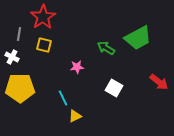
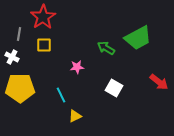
yellow square: rotated 14 degrees counterclockwise
cyan line: moved 2 px left, 3 px up
